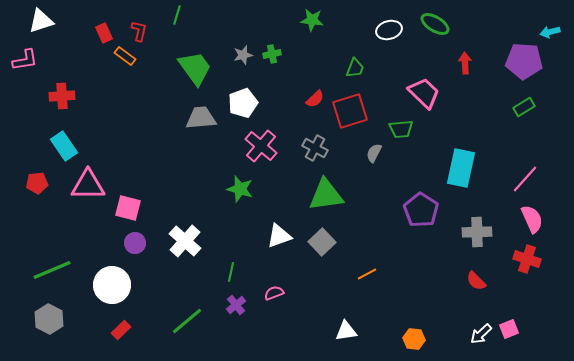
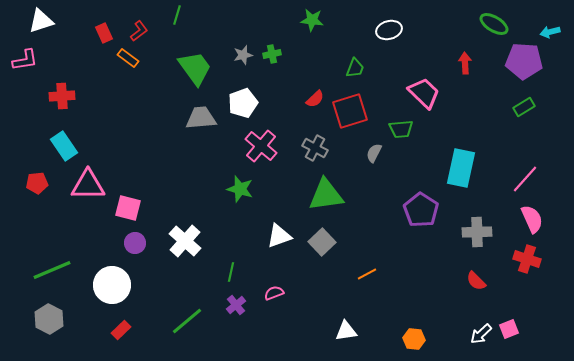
green ellipse at (435, 24): moved 59 px right
red L-shape at (139, 31): rotated 40 degrees clockwise
orange rectangle at (125, 56): moved 3 px right, 2 px down
